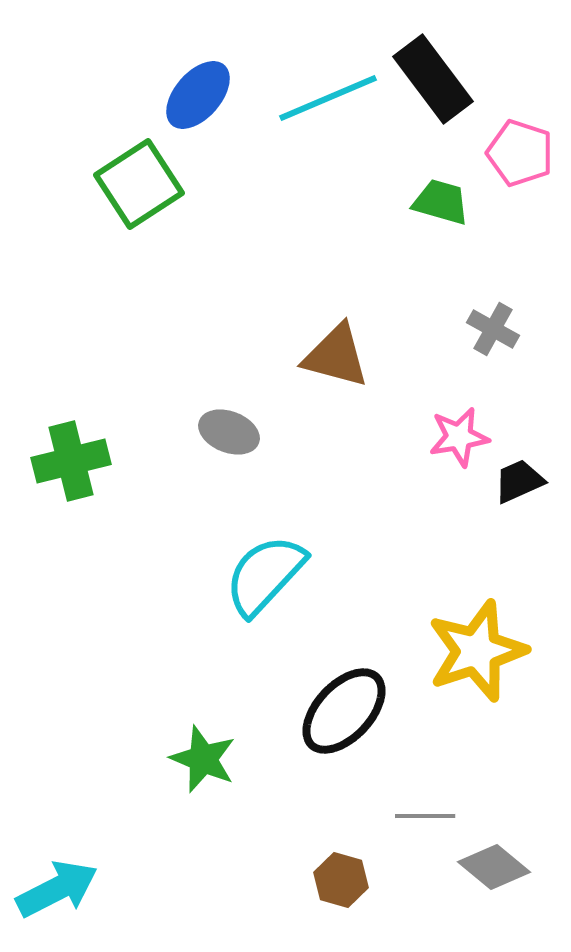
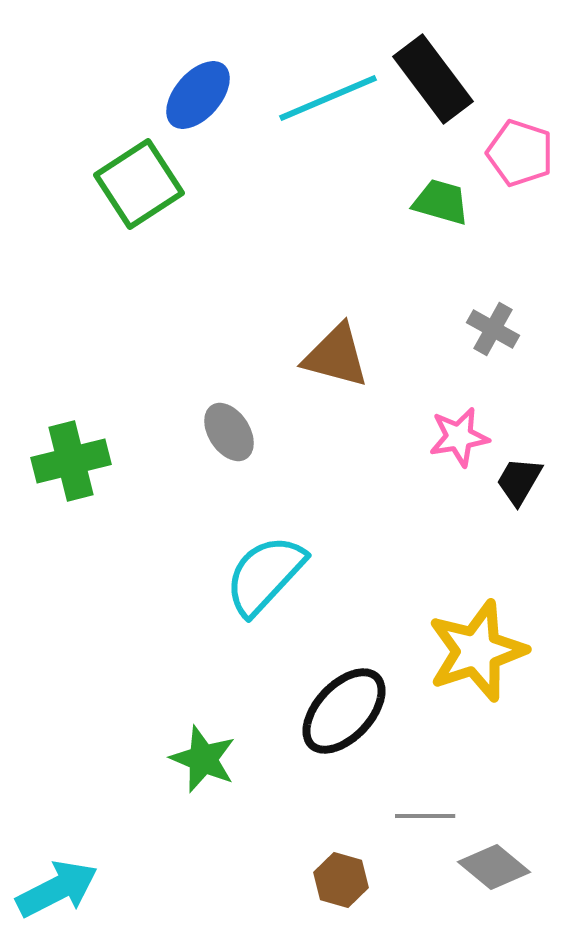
gray ellipse: rotated 36 degrees clockwise
black trapezoid: rotated 36 degrees counterclockwise
